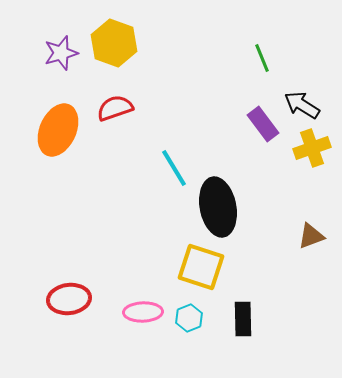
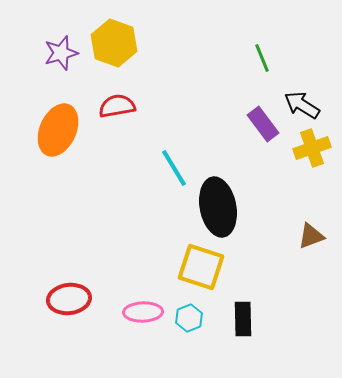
red semicircle: moved 2 px right, 2 px up; rotated 9 degrees clockwise
